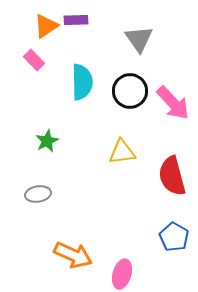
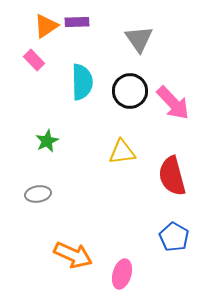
purple rectangle: moved 1 px right, 2 px down
